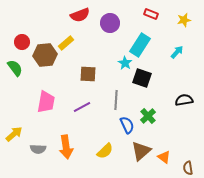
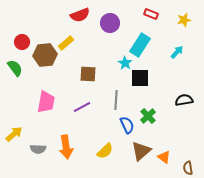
black square: moved 2 px left; rotated 18 degrees counterclockwise
